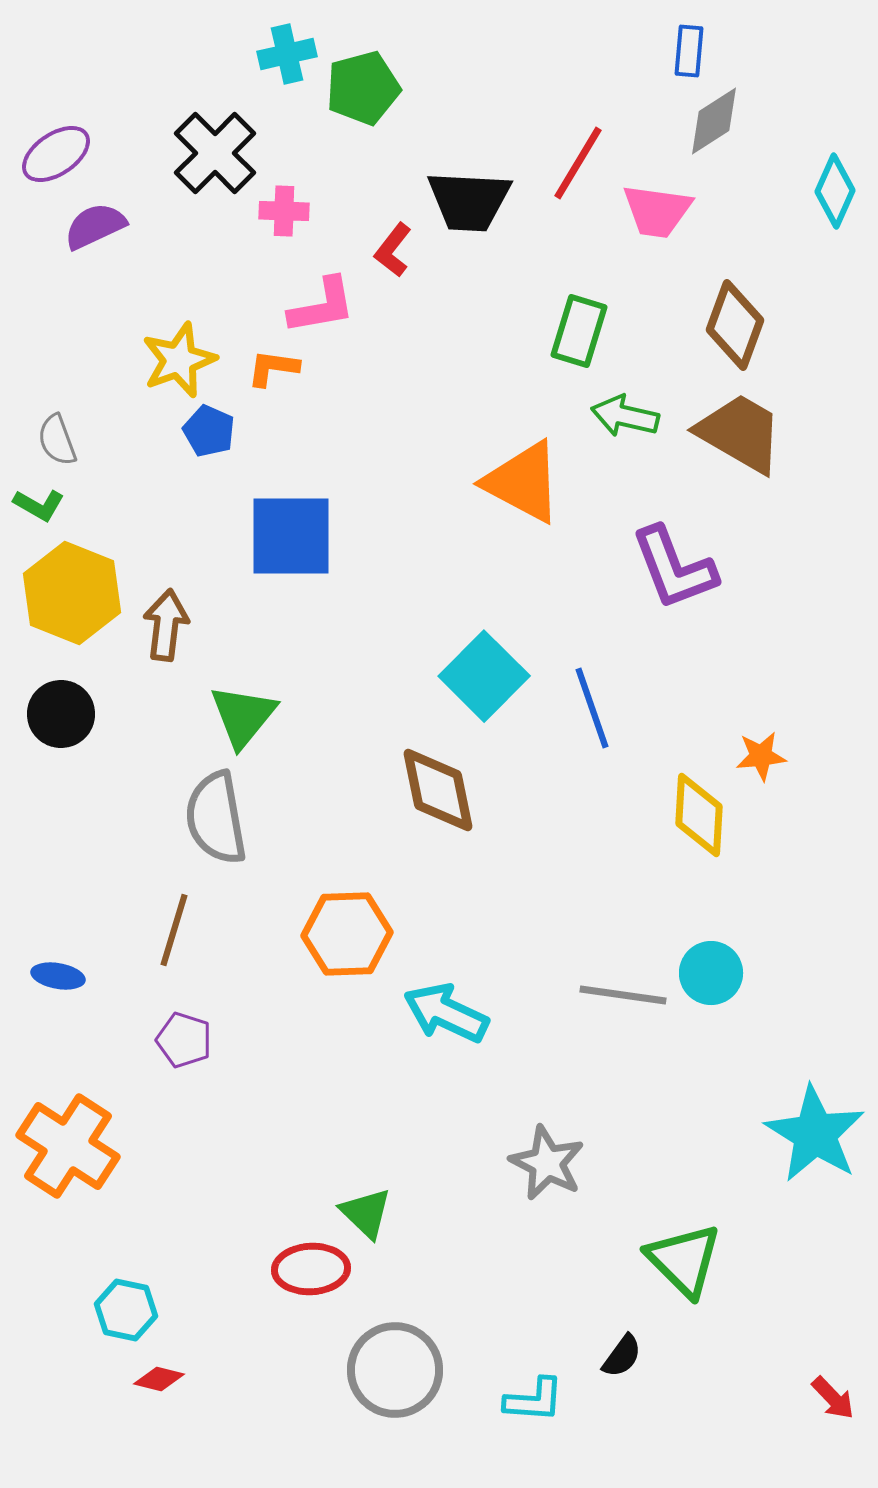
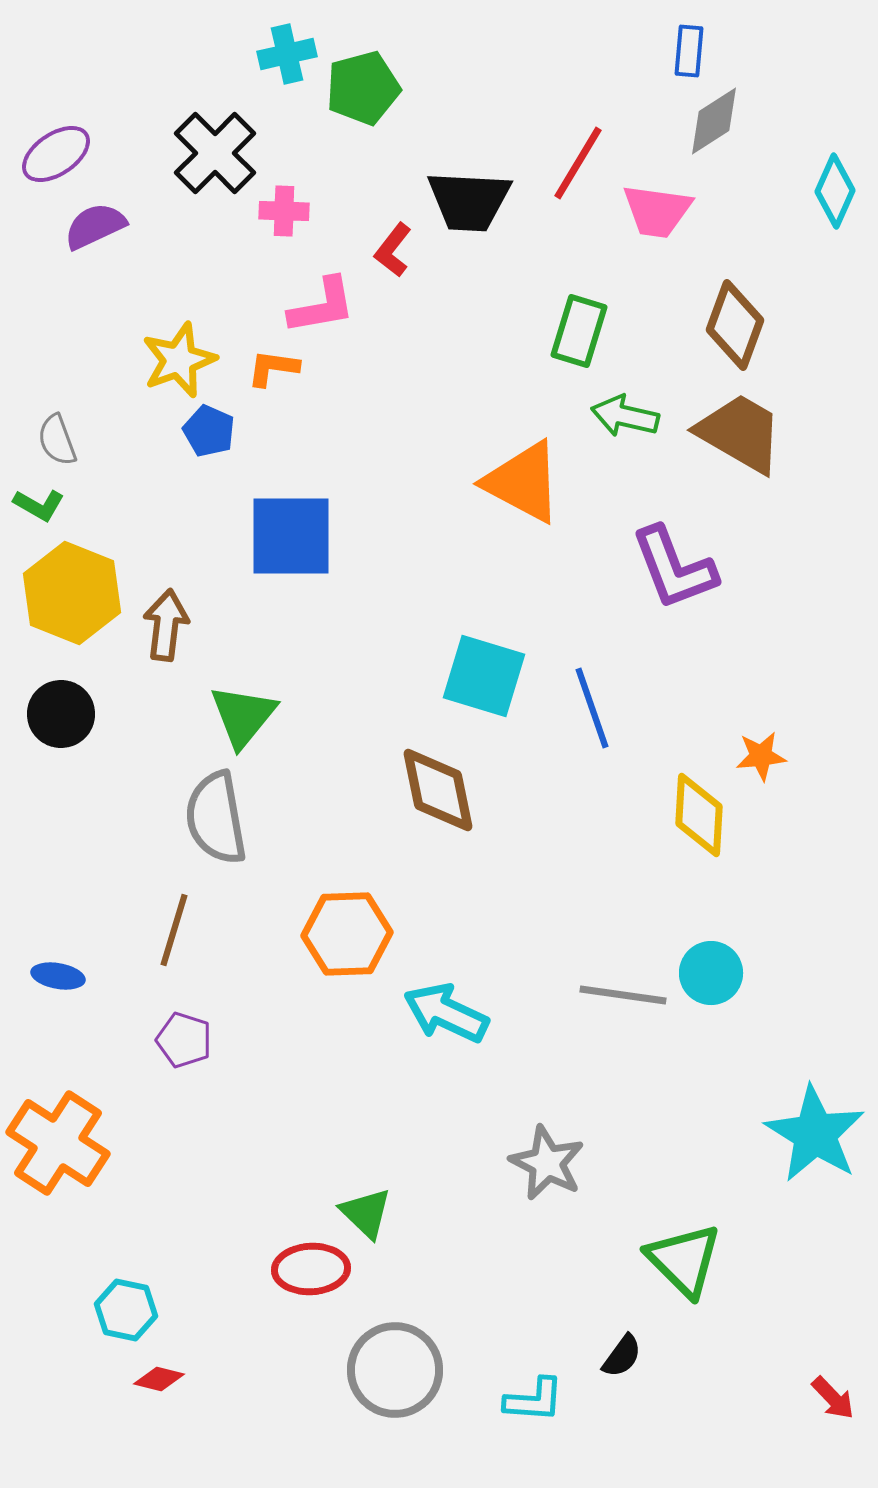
cyan square at (484, 676): rotated 28 degrees counterclockwise
orange cross at (68, 1146): moved 10 px left, 3 px up
